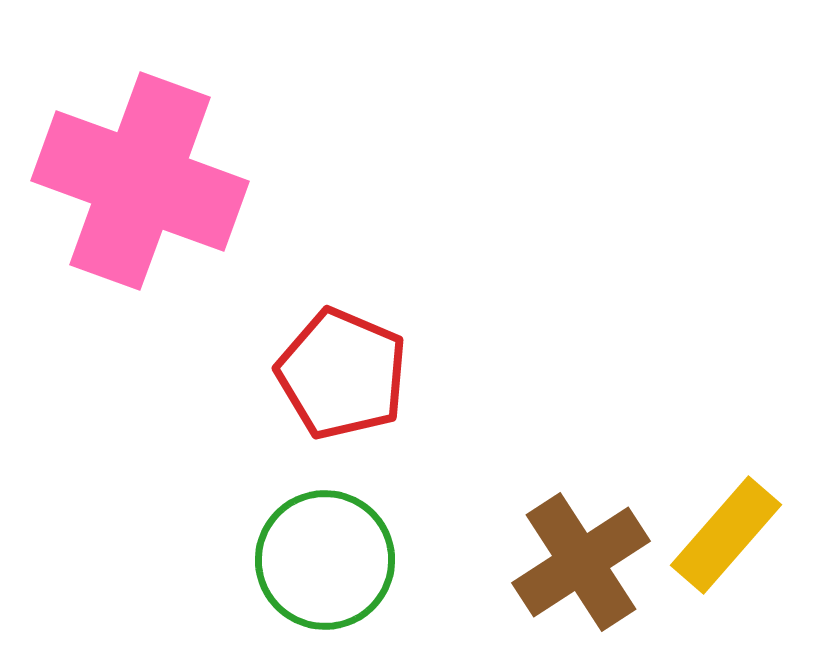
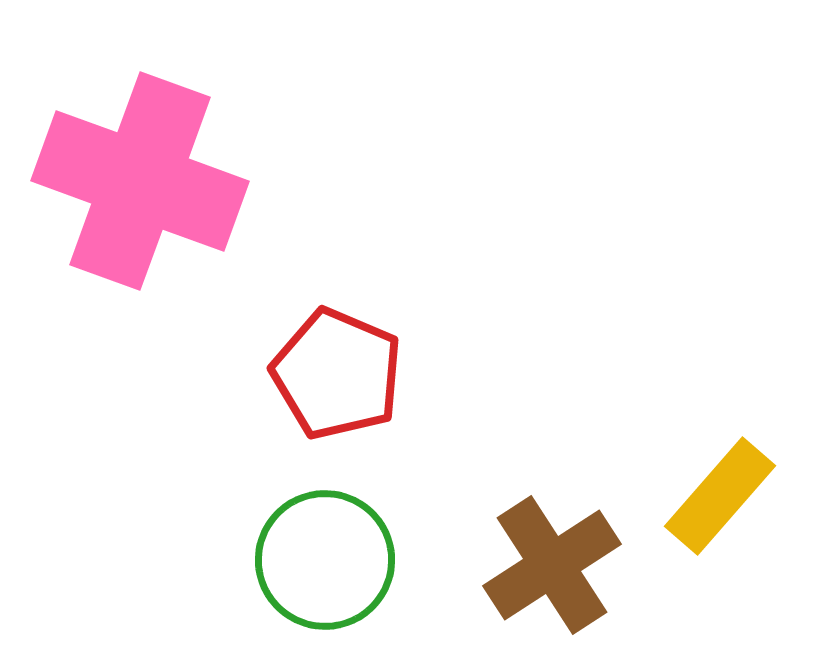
red pentagon: moved 5 px left
yellow rectangle: moved 6 px left, 39 px up
brown cross: moved 29 px left, 3 px down
